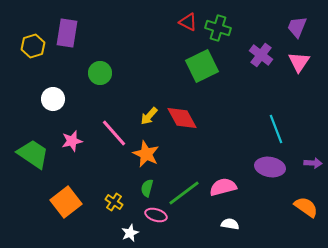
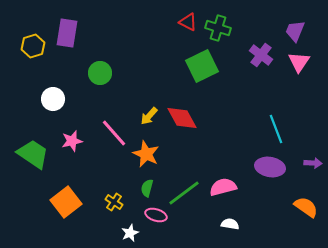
purple trapezoid: moved 2 px left, 4 px down
